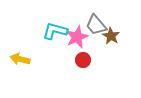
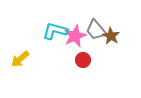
gray trapezoid: moved 5 px down
pink star: moved 2 px left, 1 px up
yellow arrow: rotated 54 degrees counterclockwise
